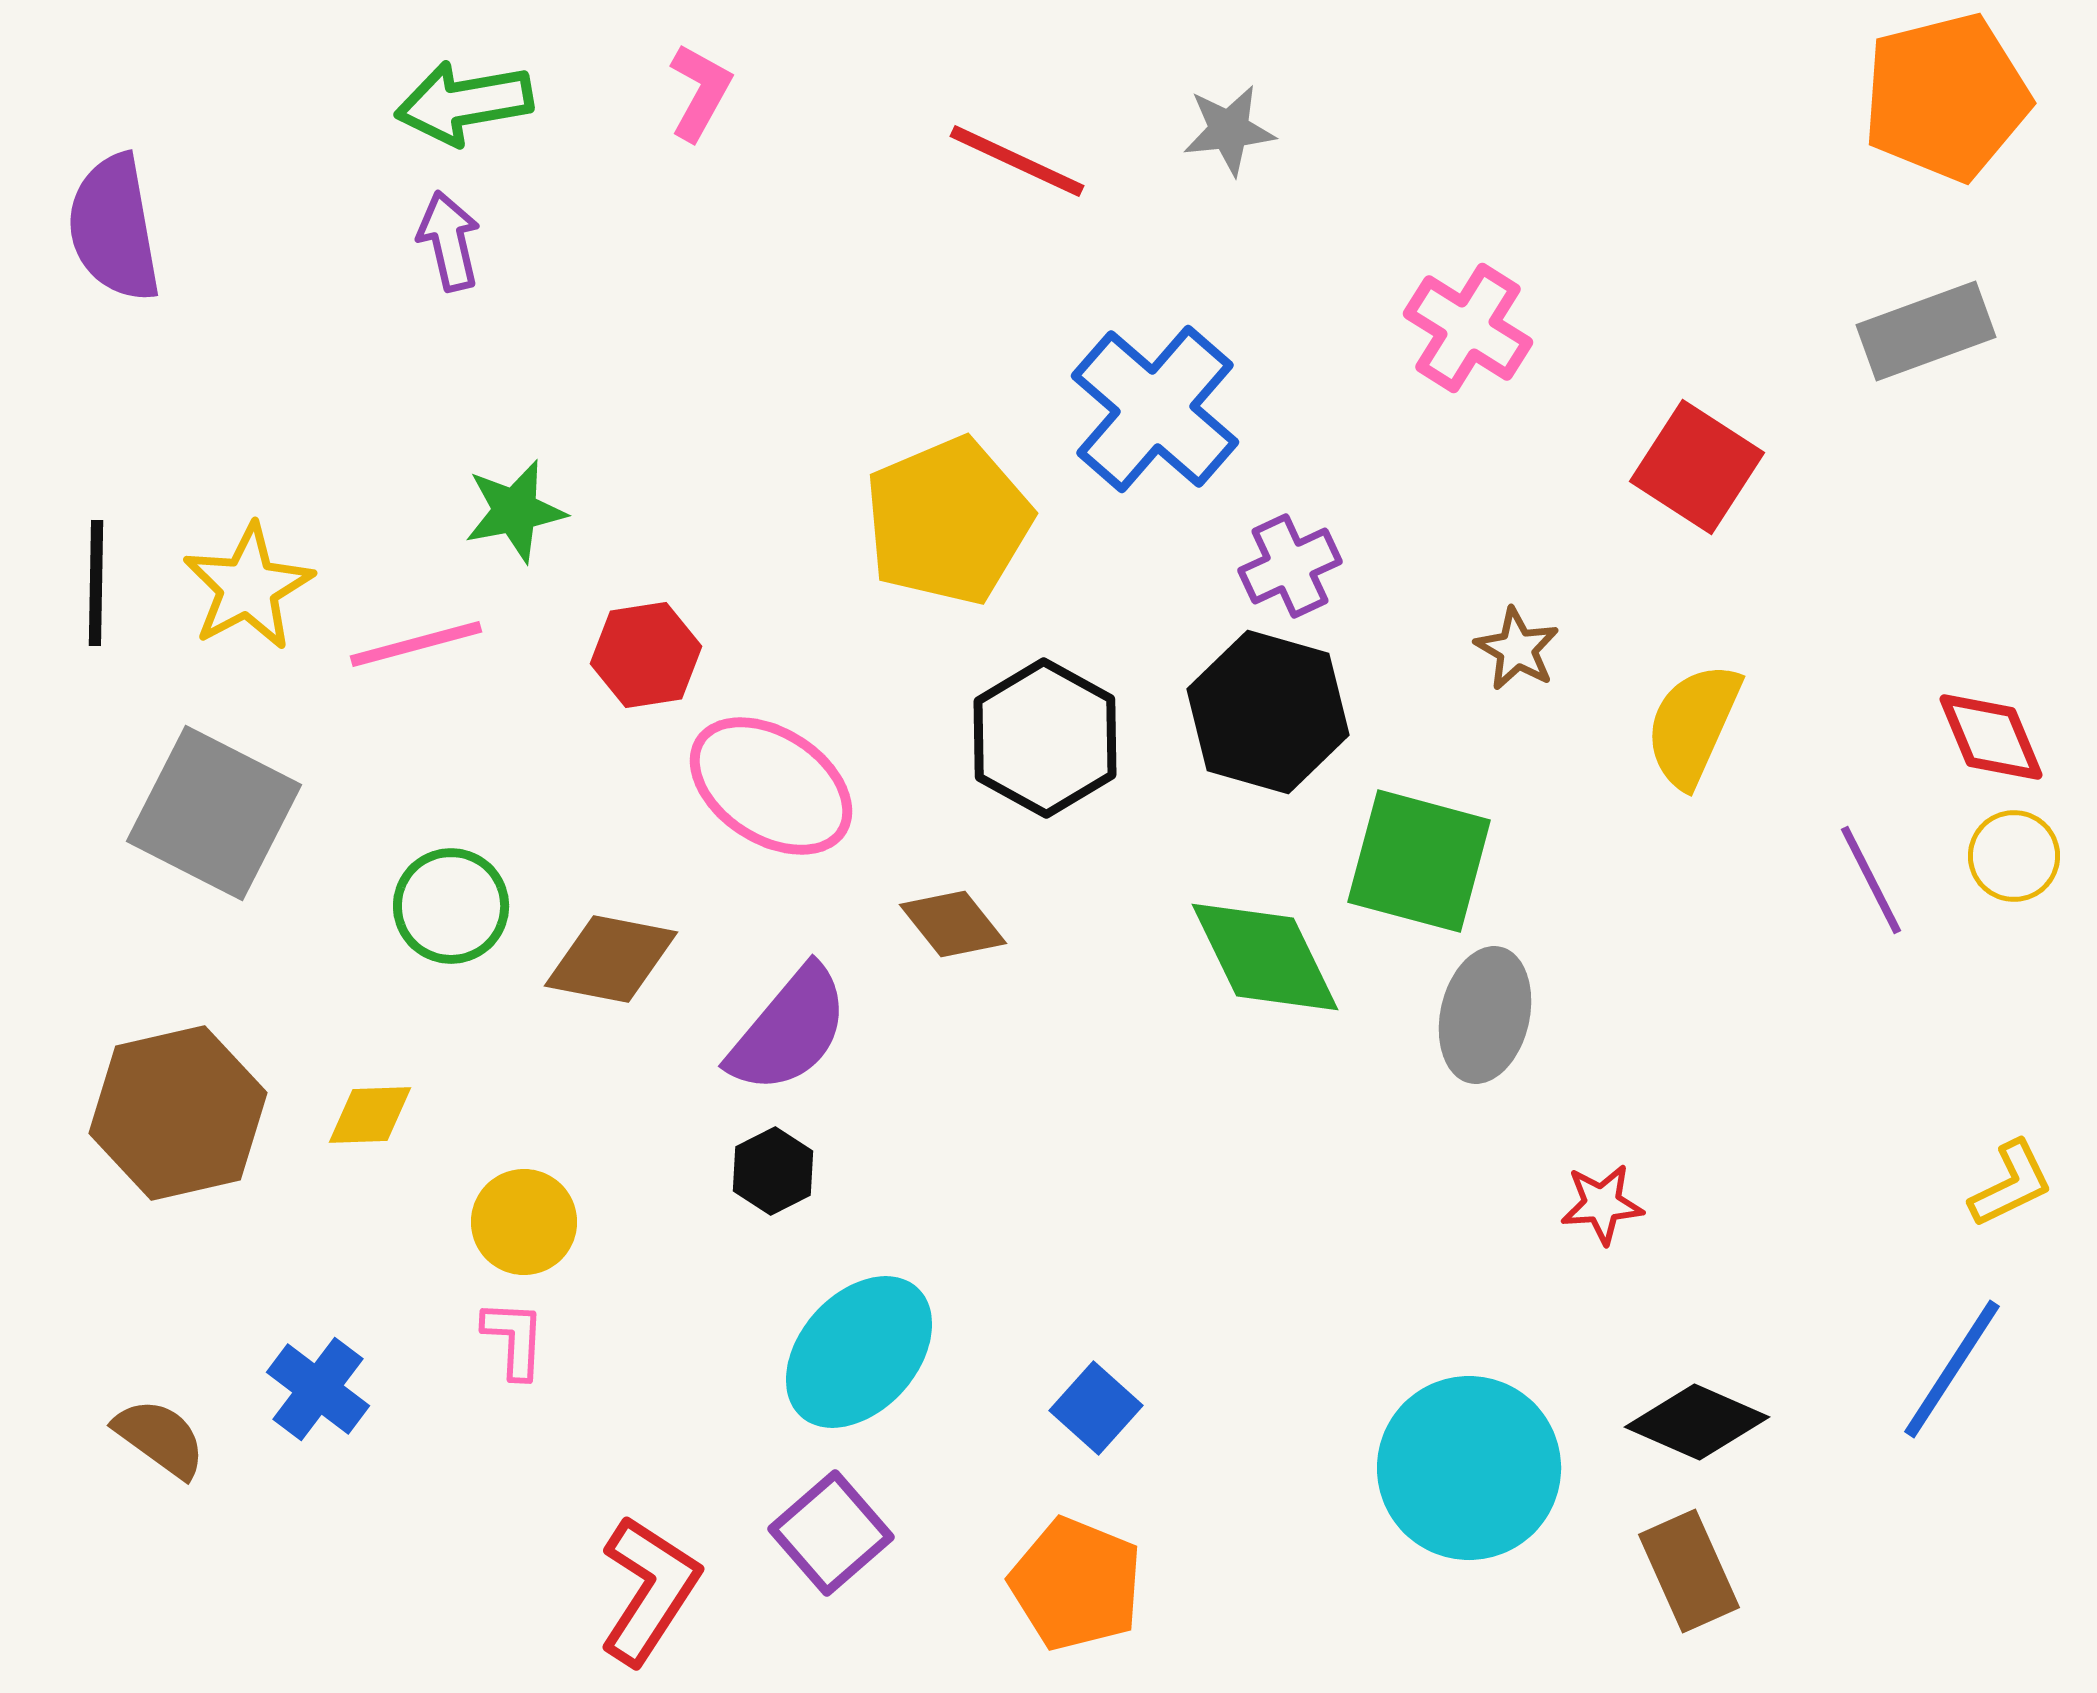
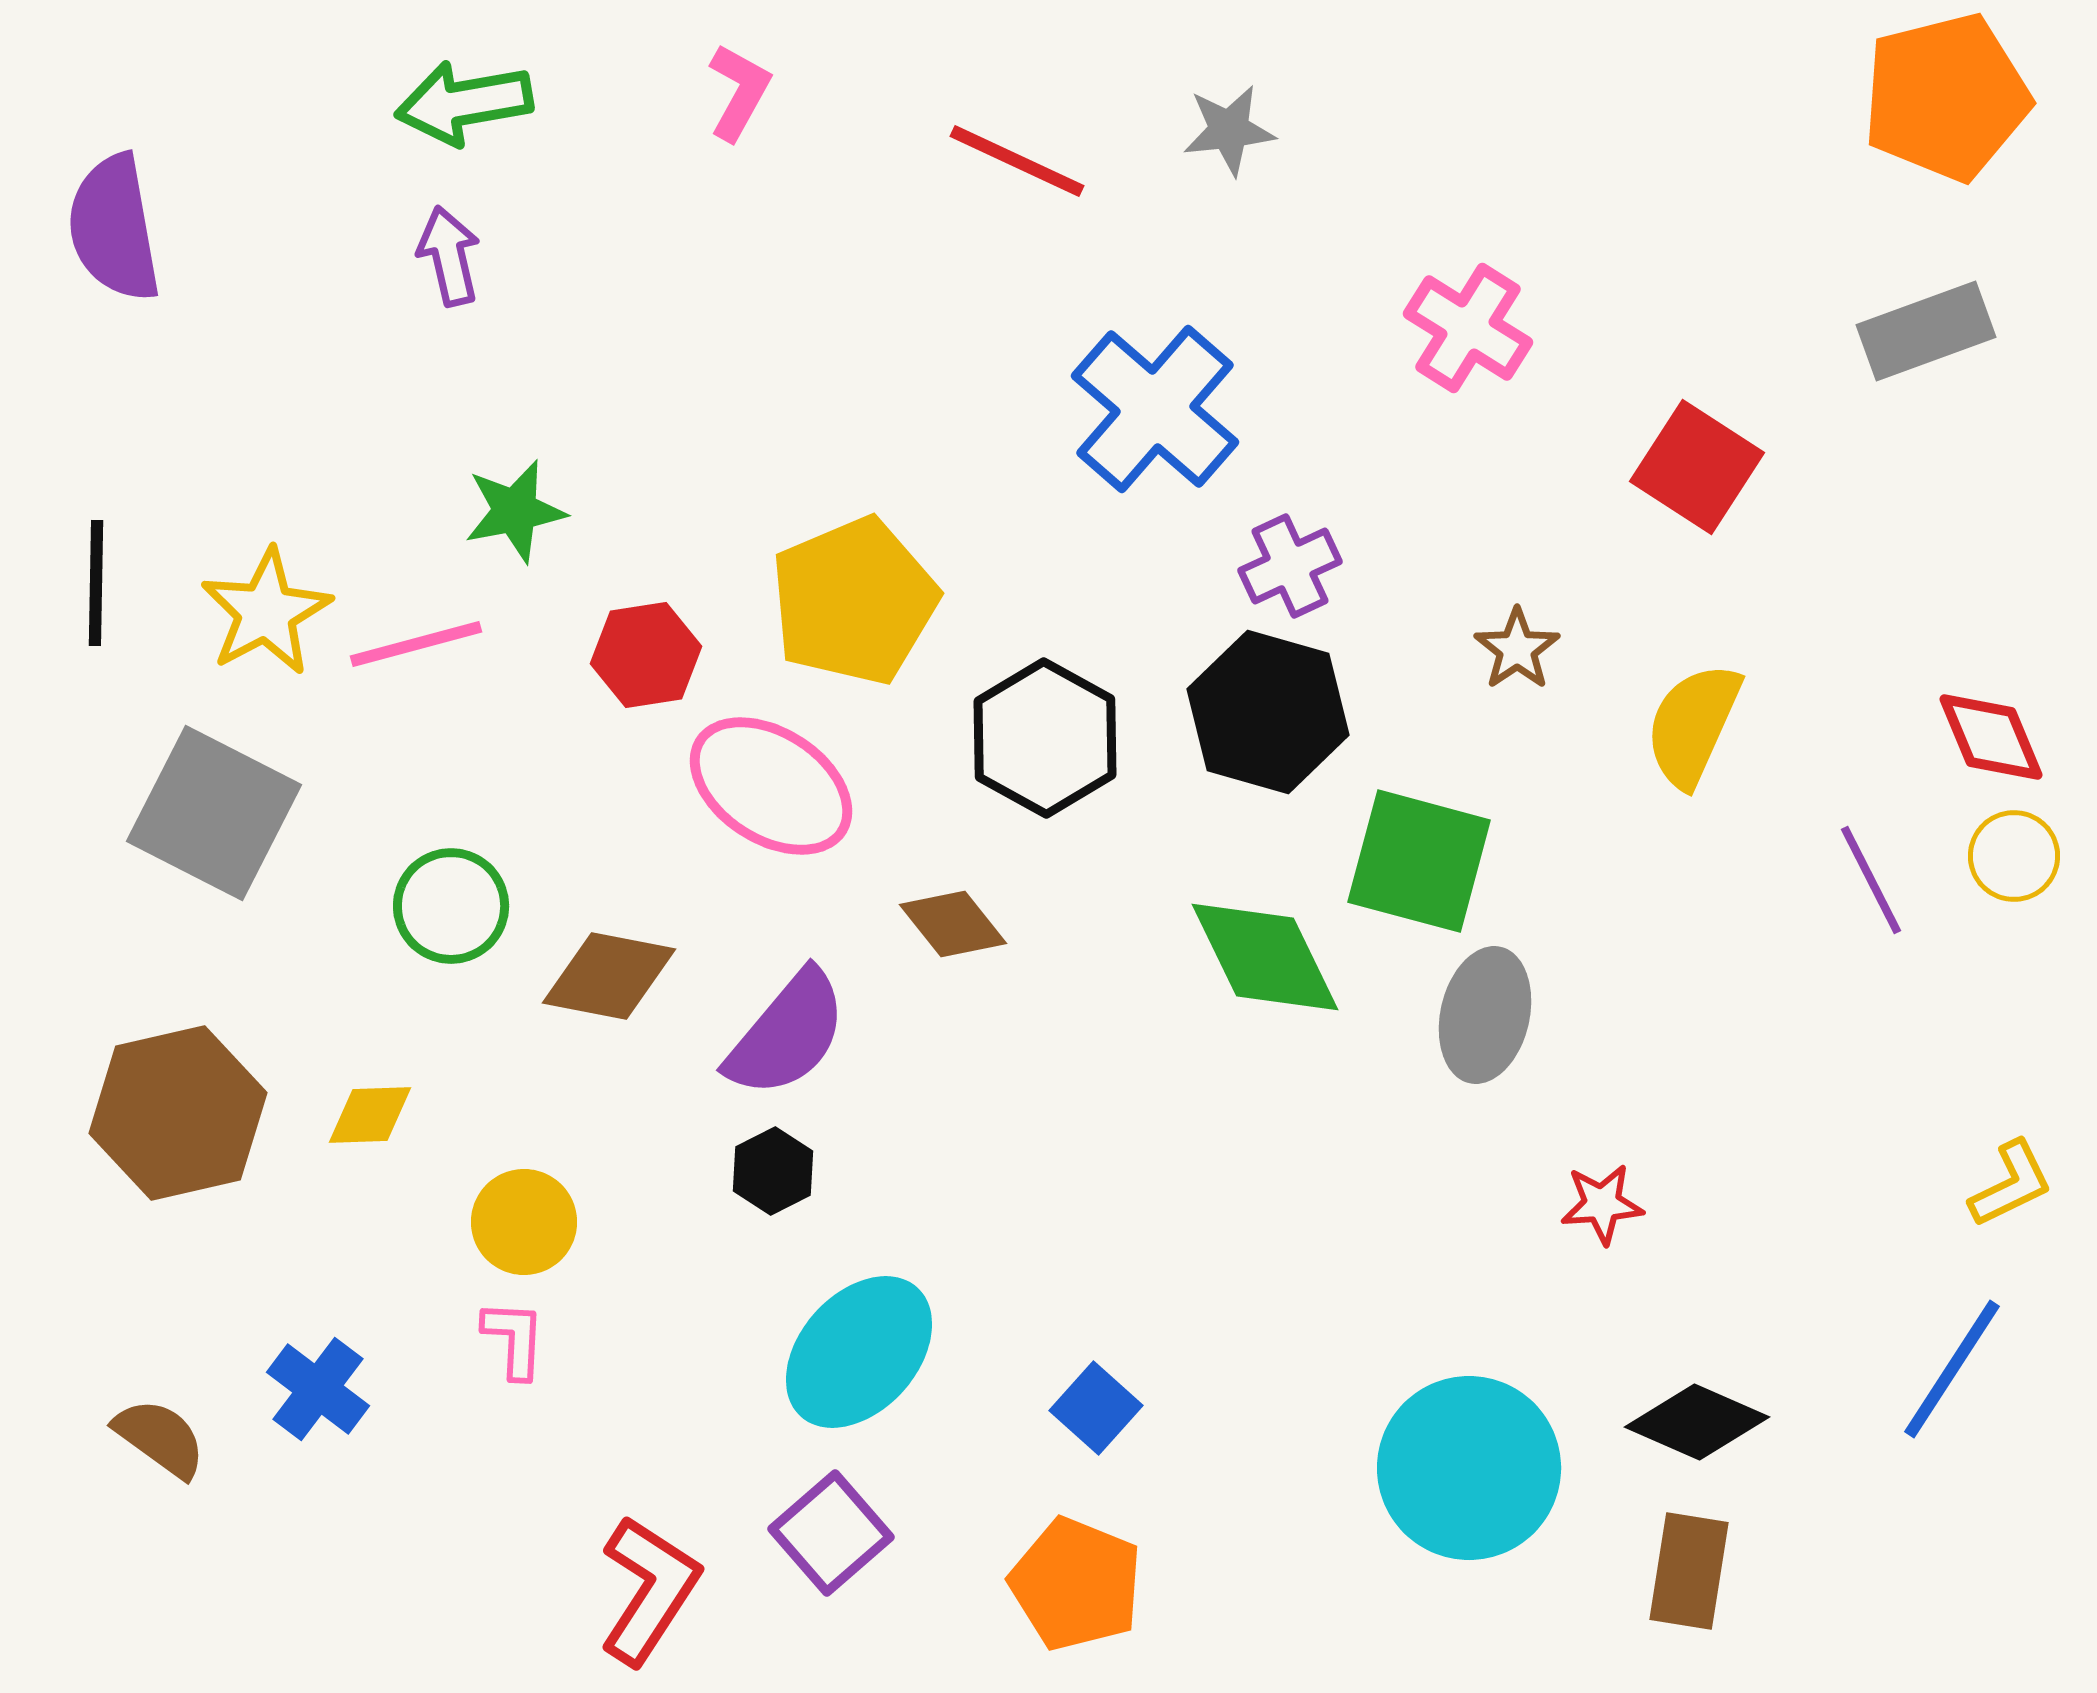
pink L-shape at (700, 92): moved 39 px right
purple arrow at (449, 241): moved 15 px down
yellow pentagon at (948, 521): moved 94 px left, 80 px down
yellow star at (248, 587): moved 18 px right, 25 px down
brown star at (1517, 649): rotated 8 degrees clockwise
brown diamond at (611, 959): moved 2 px left, 17 px down
purple semicircle at (789, 1030): moved 2 px left, 4 px down
brown rectangle at (1689, 1571): rotated 33 degrees clockwise
